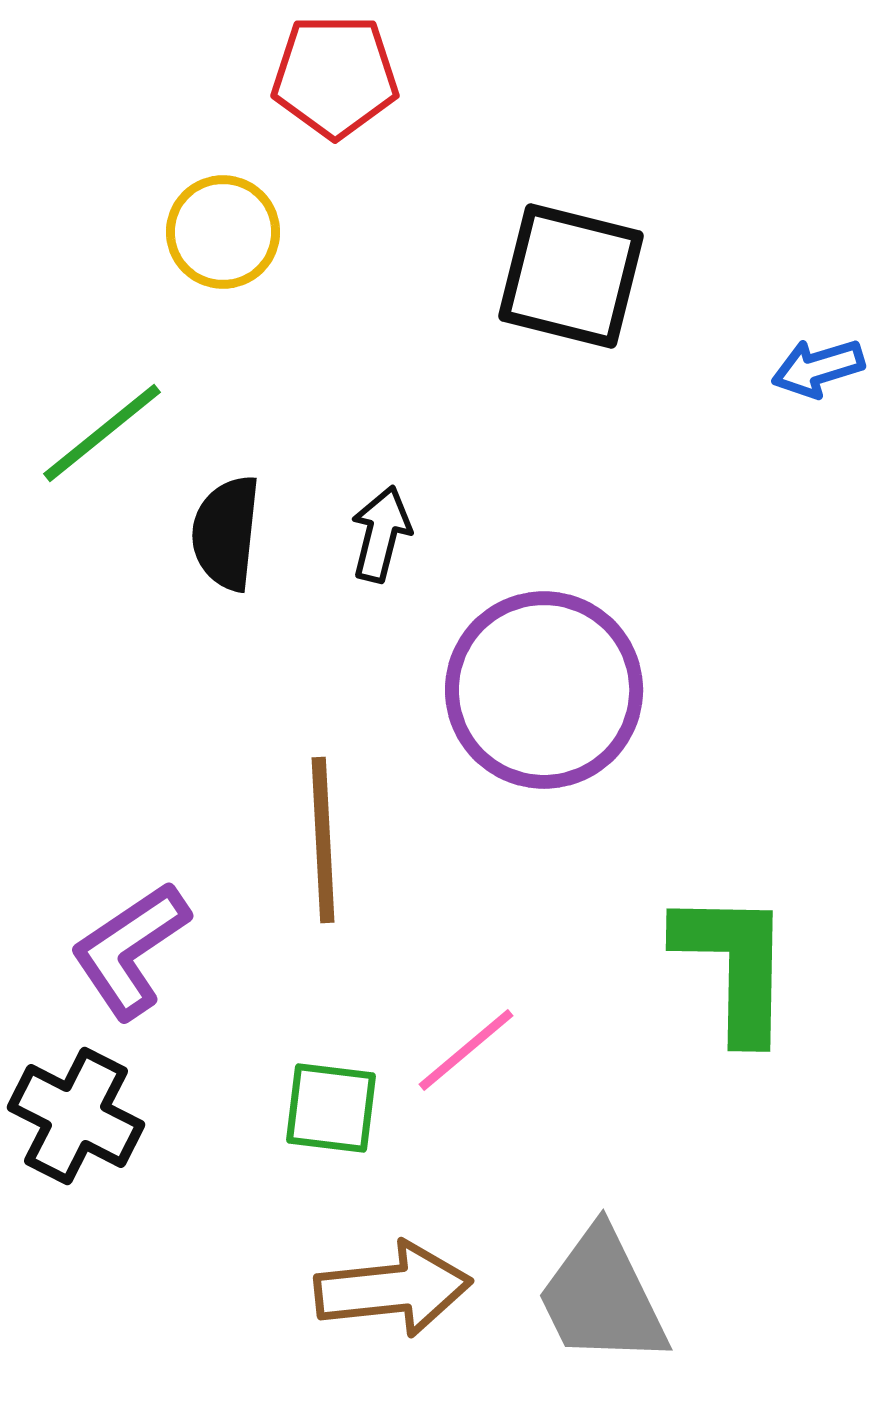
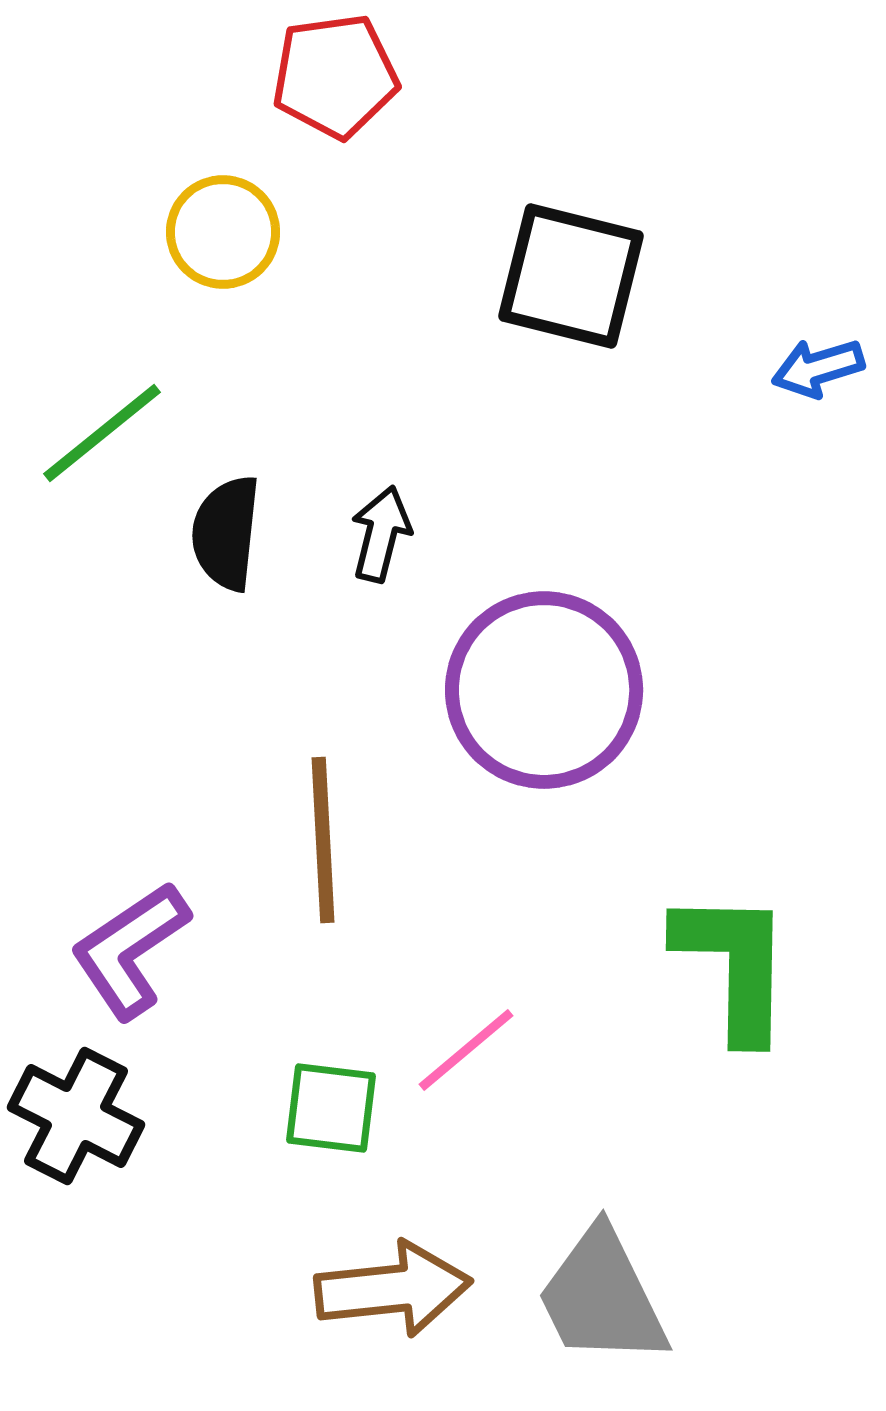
red pentagon: rotated 8 degrees counterclockwise
